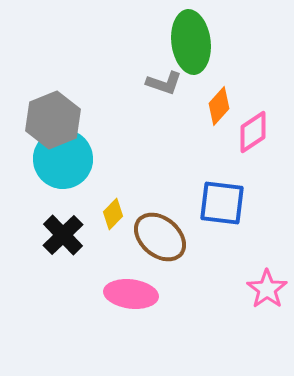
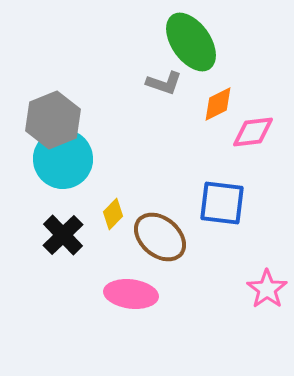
green ellipse: rotated 28 degrees counterclockwise
orange diamond: moved 1 px left, 2 px up; rotated 21 degrees clockwise
pink diamond: rotated 27 degrees clockwise
